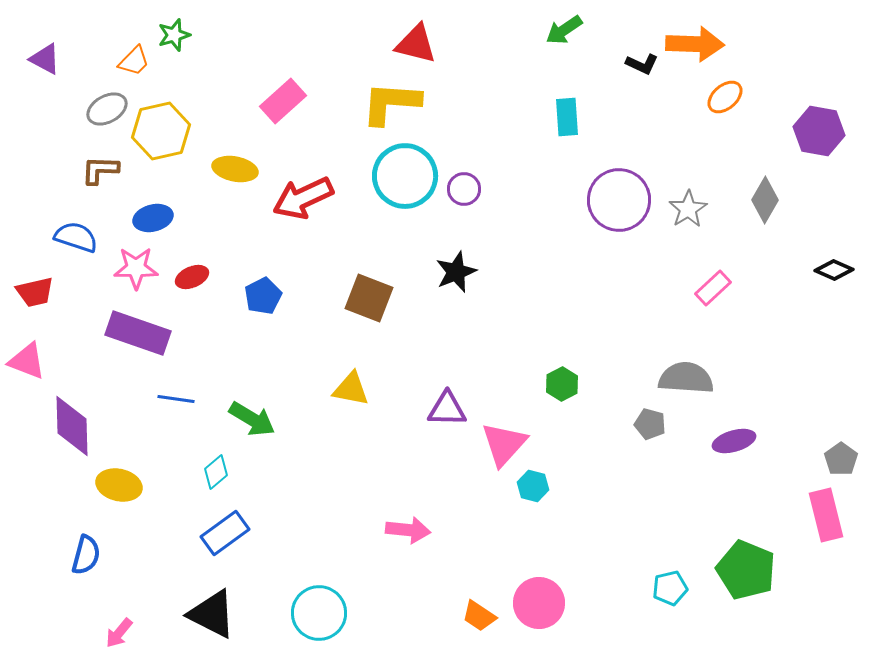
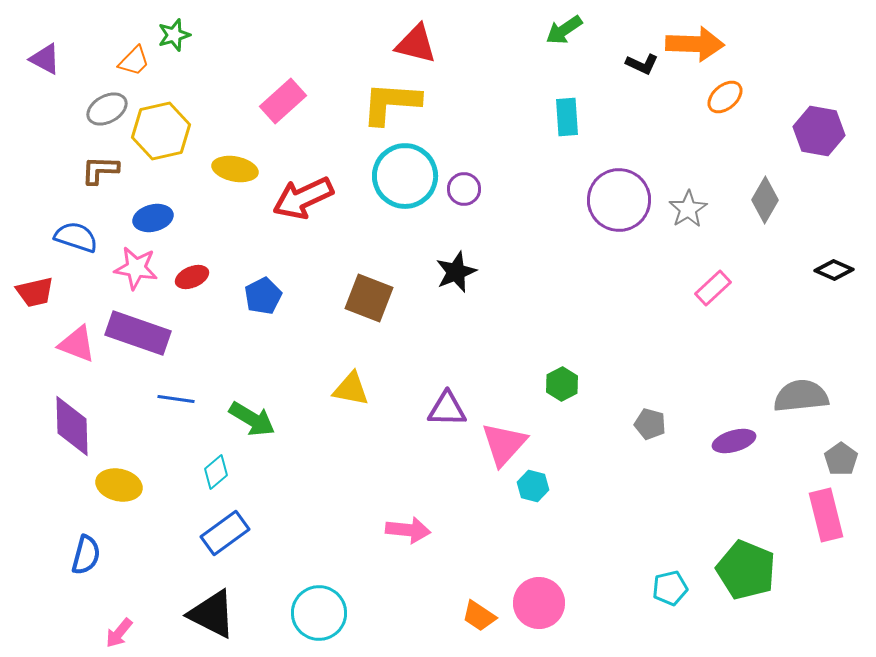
pink star at (136, 268): rotated 9 degrees clockwise
pink triangle at (27, 361): moved 50 px right, 17 px up
gray semicircle at (686, 378): moved 115 px right, 18 px down; rotated 10 degrees counterclockwise
